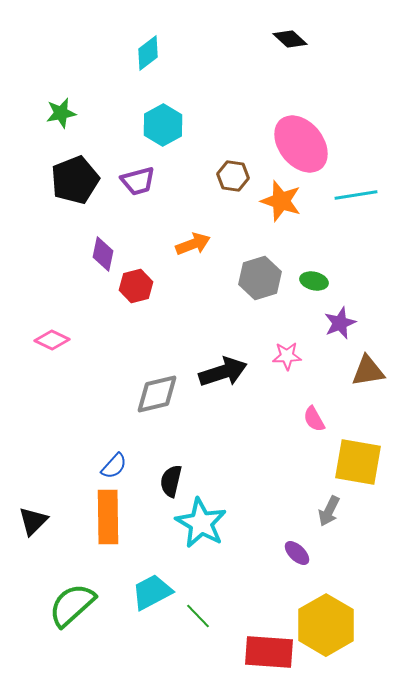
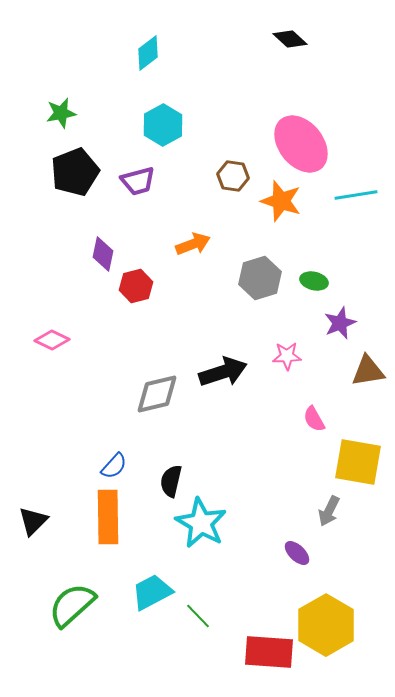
black pentagon: moved 8 px up
